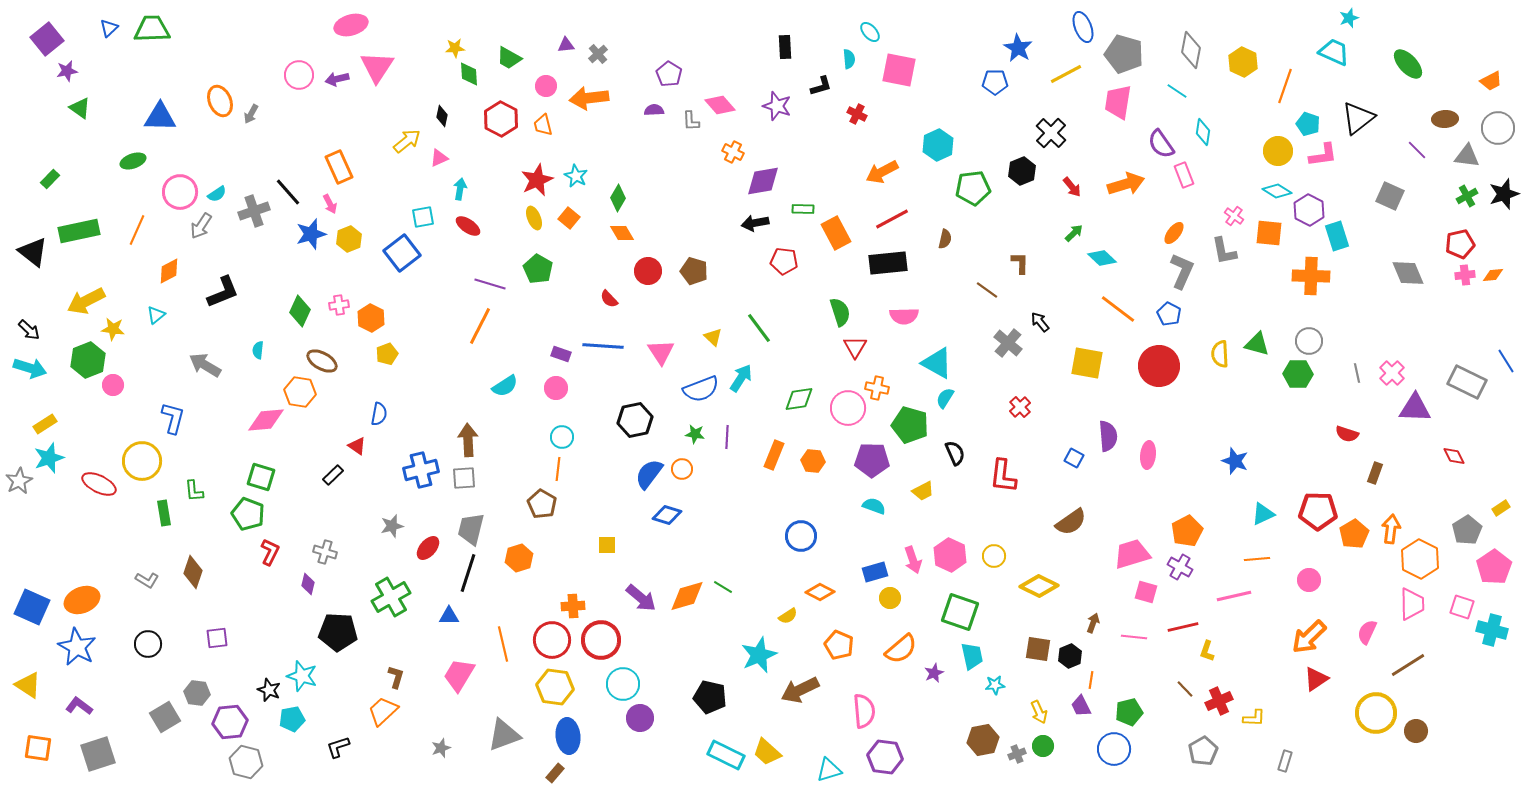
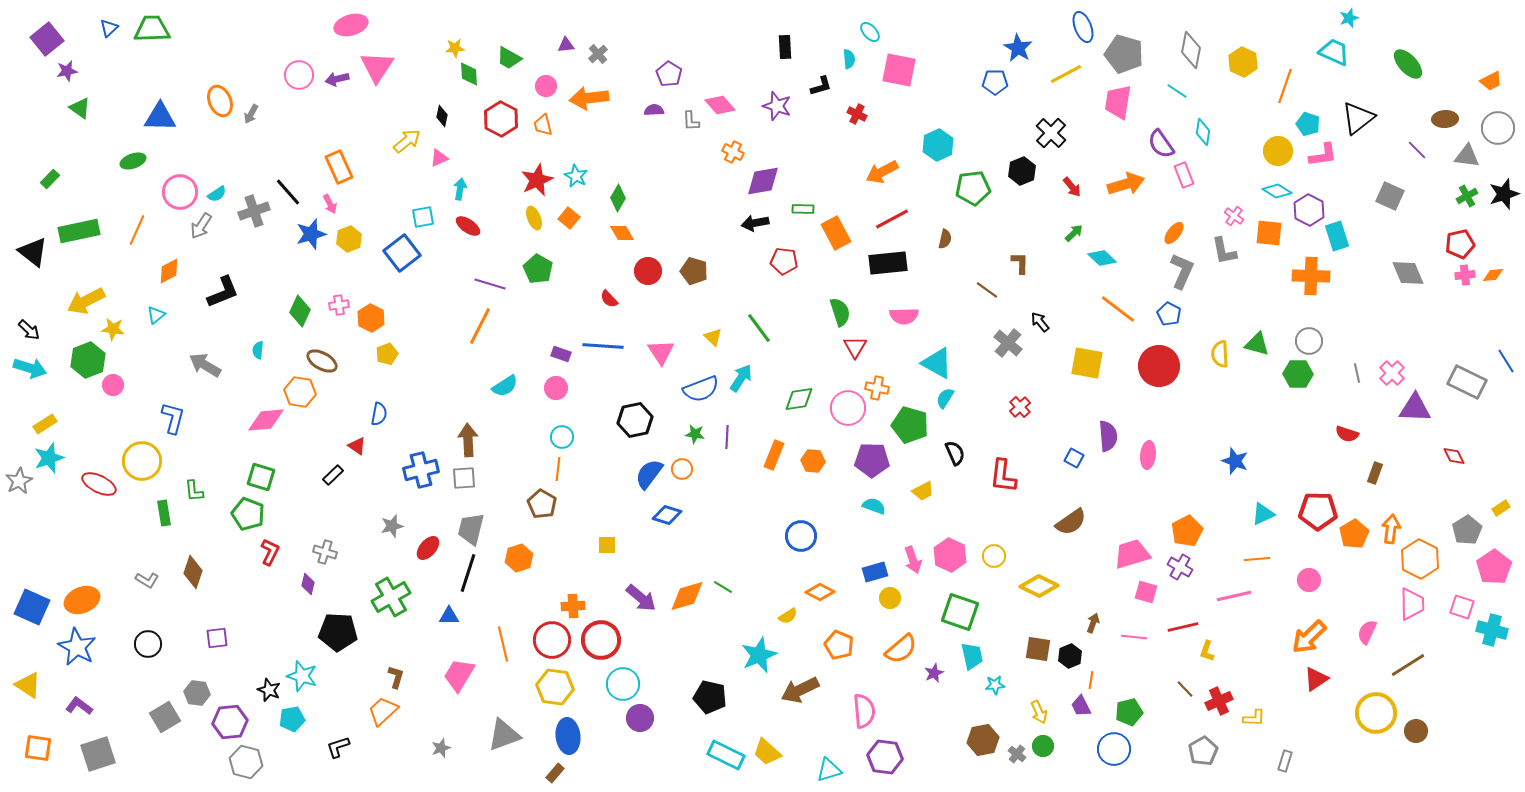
gray cross at (1017, 754): rotated 30 degrees counterclockwise
